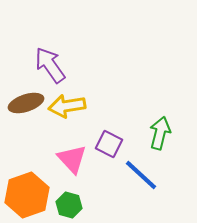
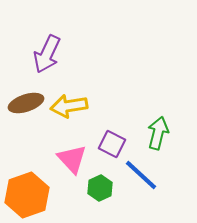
purple arrow: moved 3 px left, 11 px up; rotated 120 degrees counterclockwise
yellow arrow: moved 2 px right
green arrow: moved 2 px left
purple square: moved 3 px right
green hexagon: moved 31 px right, 17 px up; rotated 20 degrees clockwise
